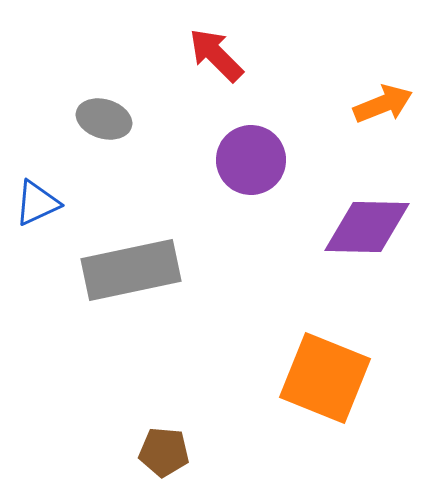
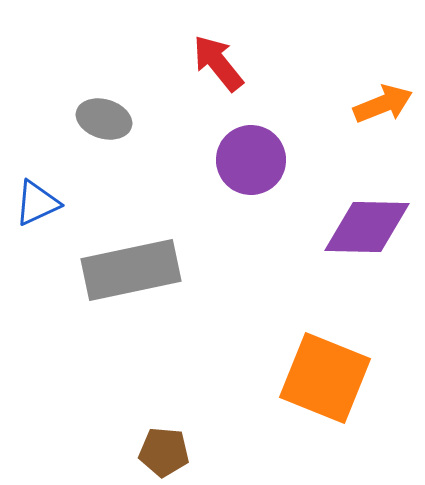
red arrow: moved 2 px right, 8 px down; rotated 6 degrees clockwise
